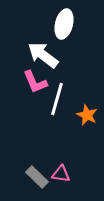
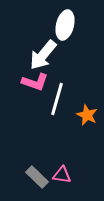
white ellipse: moved 1 px right, 1 px down
white arrow: rotated 88 degrees counterclockwise
pink L-shape: rotated 48 degrees counterclockwise
pink triangle: moved 1 px right, 1 px down
